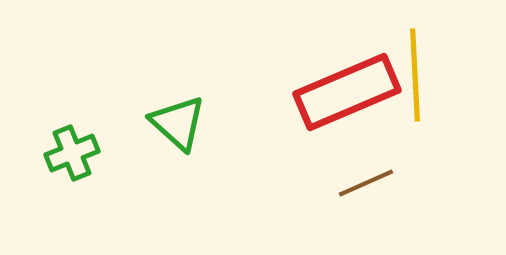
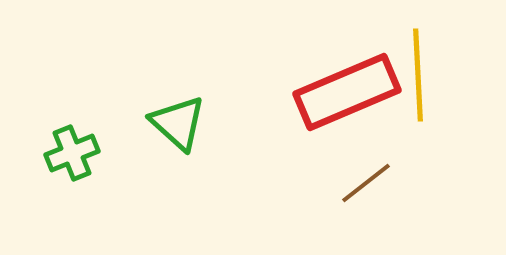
yellow line: moved 3 px right
brown line: rotated 14 degrees counterclockwise
